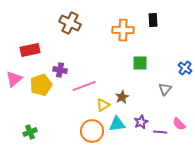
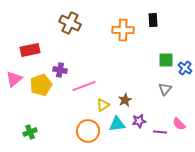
green square: moved 26 px right, 3 px up
brown star: moved 3 px right, 3 px down
purple star: moved 2 px left, 1 px up; rotated 16 degrees clockwise
orange circle: moved 4 px left
